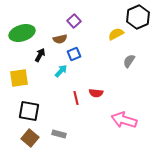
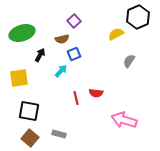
brown semicircle: moved 2 px right
